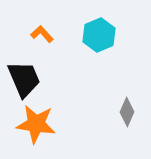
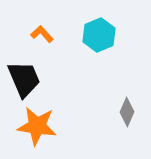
orange star: moved 1 px right, 2 px down
